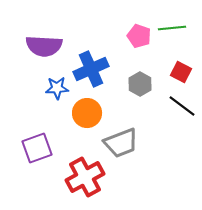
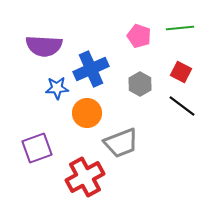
green line: moved 8 px right
